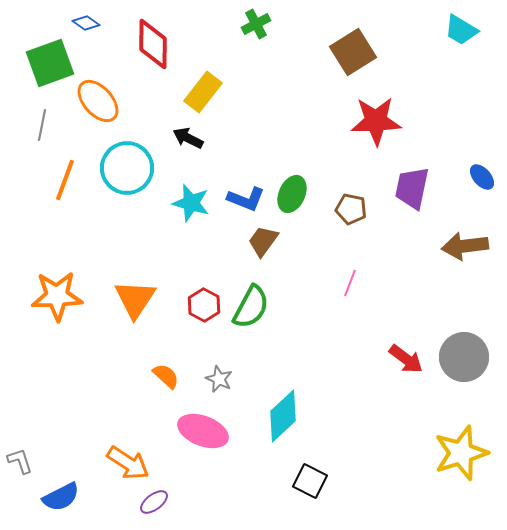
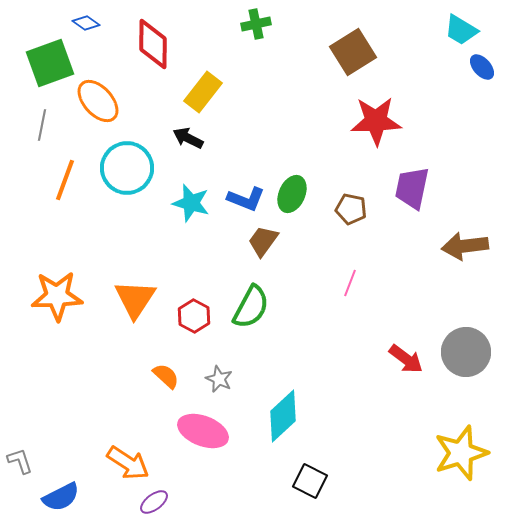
green cross: rotated 16 degrees clockwise
blue ellipse: moved 110 px up
red hexagon: moved 10 px left, 11 px down
gray circle: moved 2 px right, 5 px up
